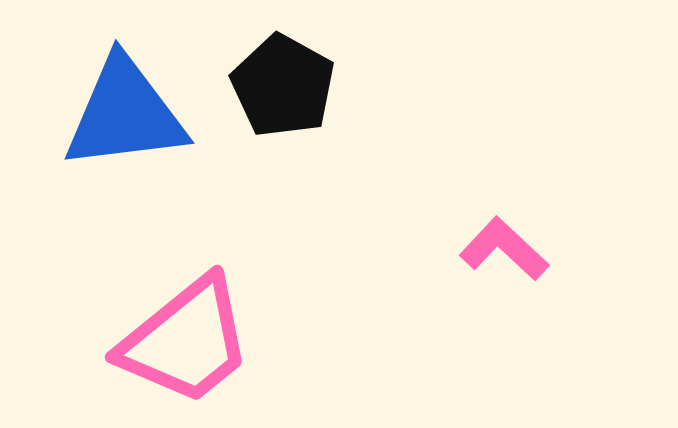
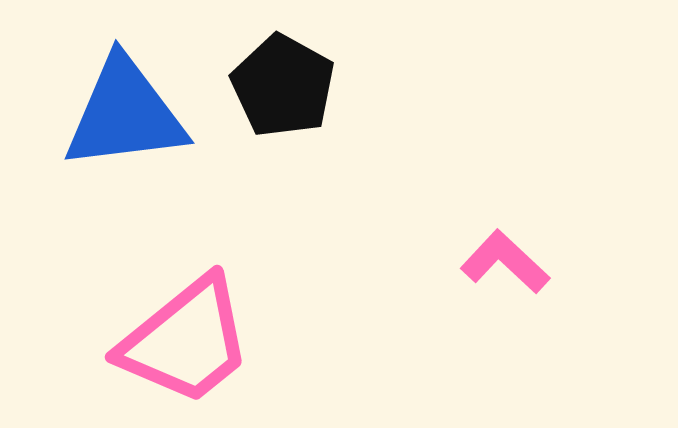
pink L-shape: moved 1 px right, 13 px down
